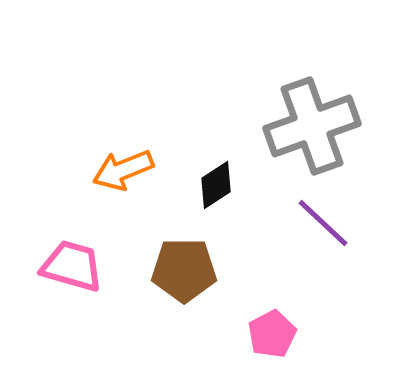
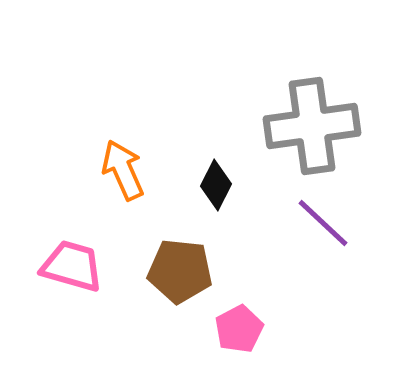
gray cross: rotated 12 degrees clockwise
orange arrow: rotated 88 degrees clockwise
black diamond: rotated 30 degrees counterclockwise
brown pentagon: moved 4 px left, 1 px down; rotated 6 degrees clockwise
pink pentagon: moved 33 px left, 5 px up
